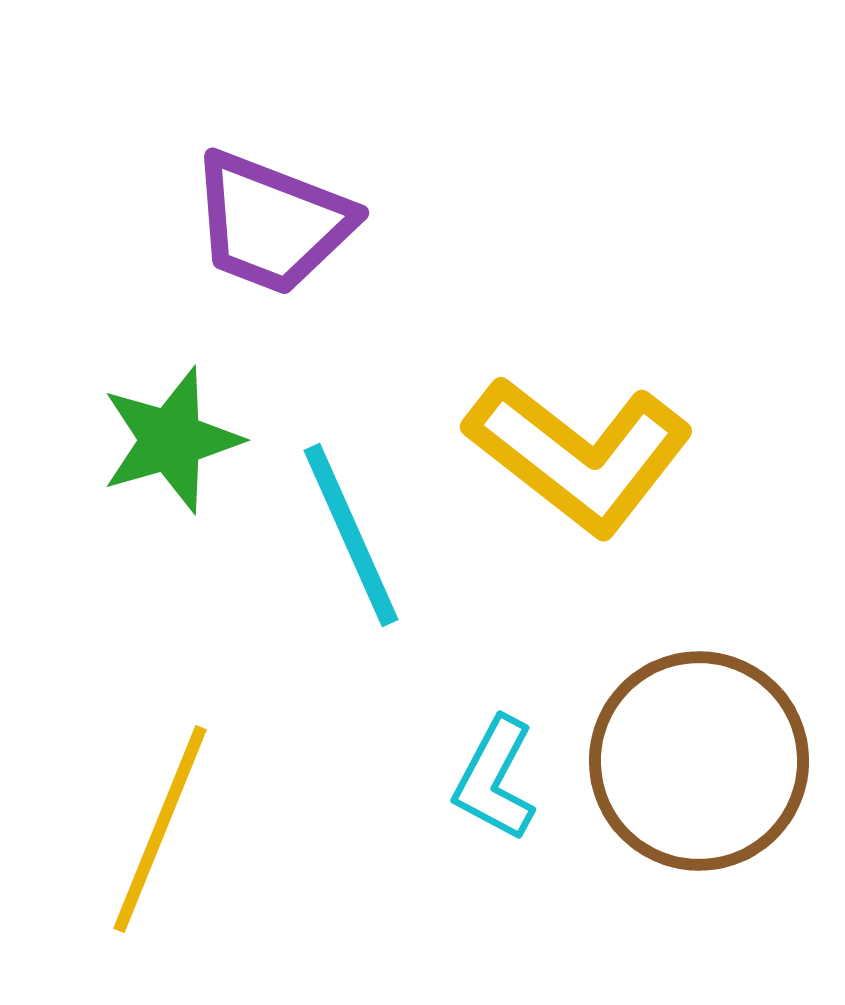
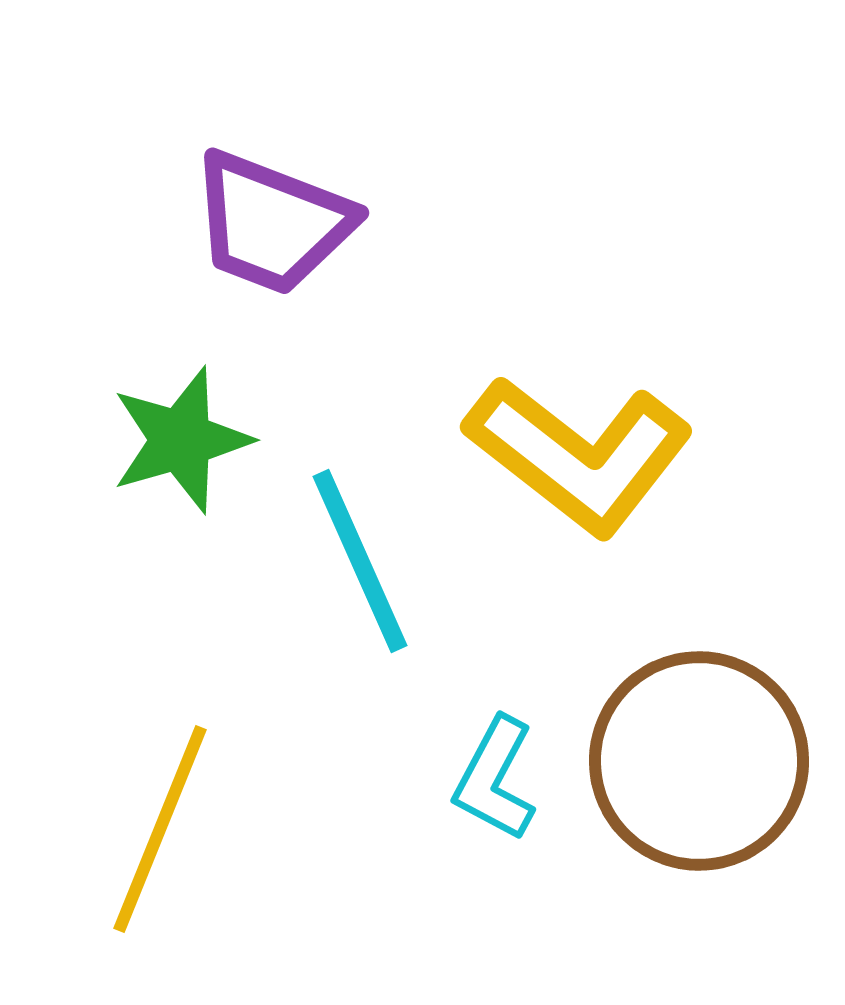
green star: moved 10 px right
cyan line: moved 9 px right, 26 px down
